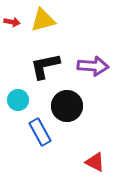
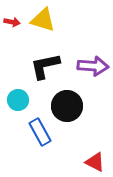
yellow triangle: rotated 32 degrees clockwise
